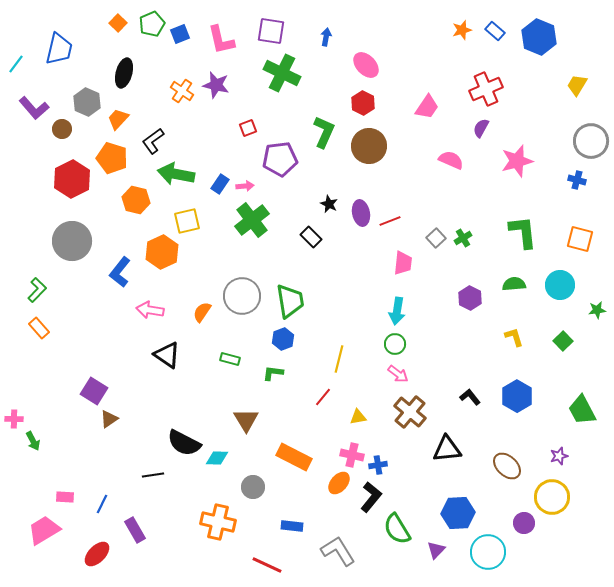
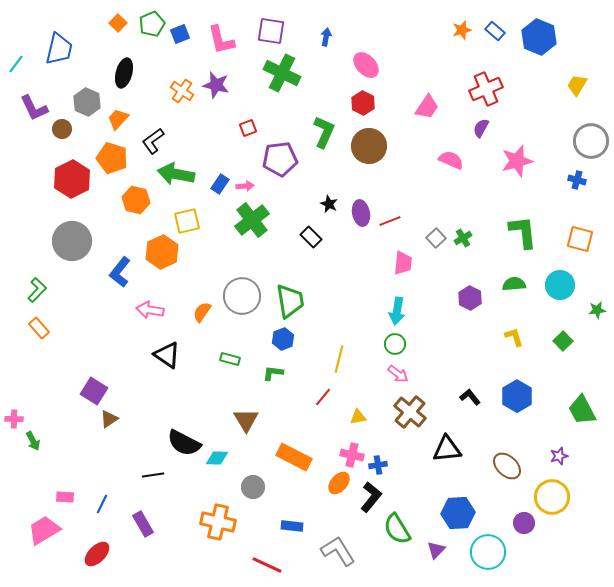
purple L-shape at (34, 108): rotated 16 degrees clockwise
purple rectangle at (135, 530): moved 8 px right, 6 px up
